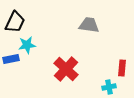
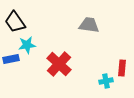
black trapezoid: rotated 120 degrees clockwise
red cross: moved 7 px left, 5 px up
cyan cross: moved 3 px left, 6 px up
